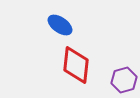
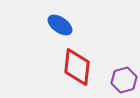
red diamond: moved 1 px right, 2 px down
